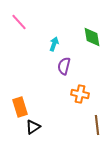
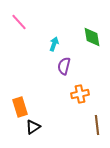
orange cross: rotated 24 degrees counterclockwise
